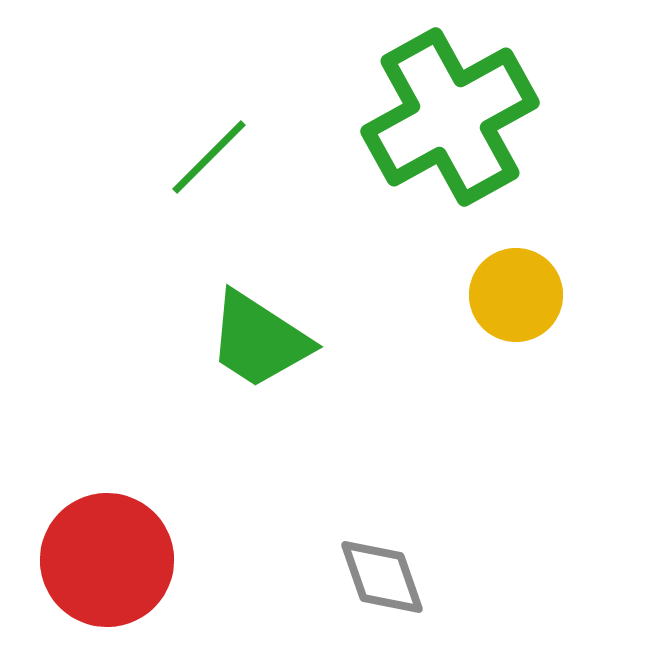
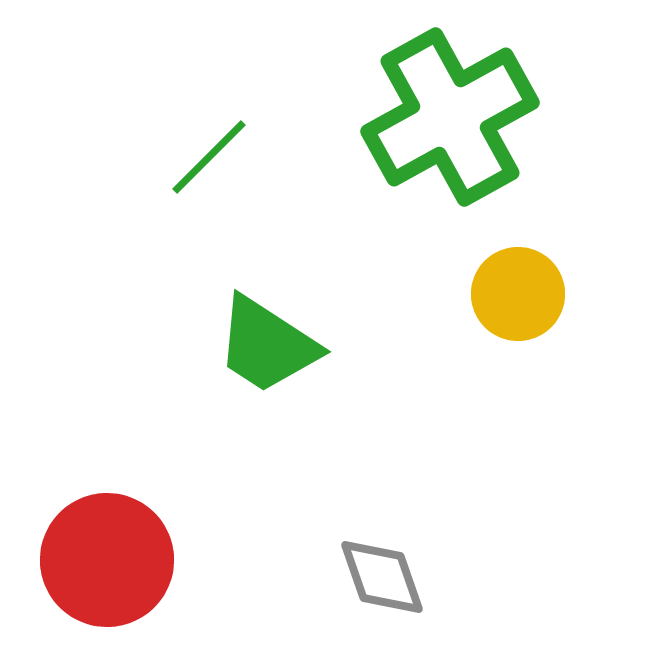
yellow circle: moved 2 px right, 1 px up
green trapezoid: moved 8 px right, 5 px down
